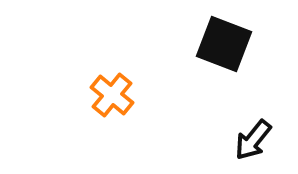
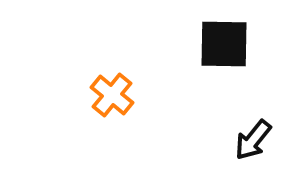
black square: rotated 20 degrees counterclockwise
